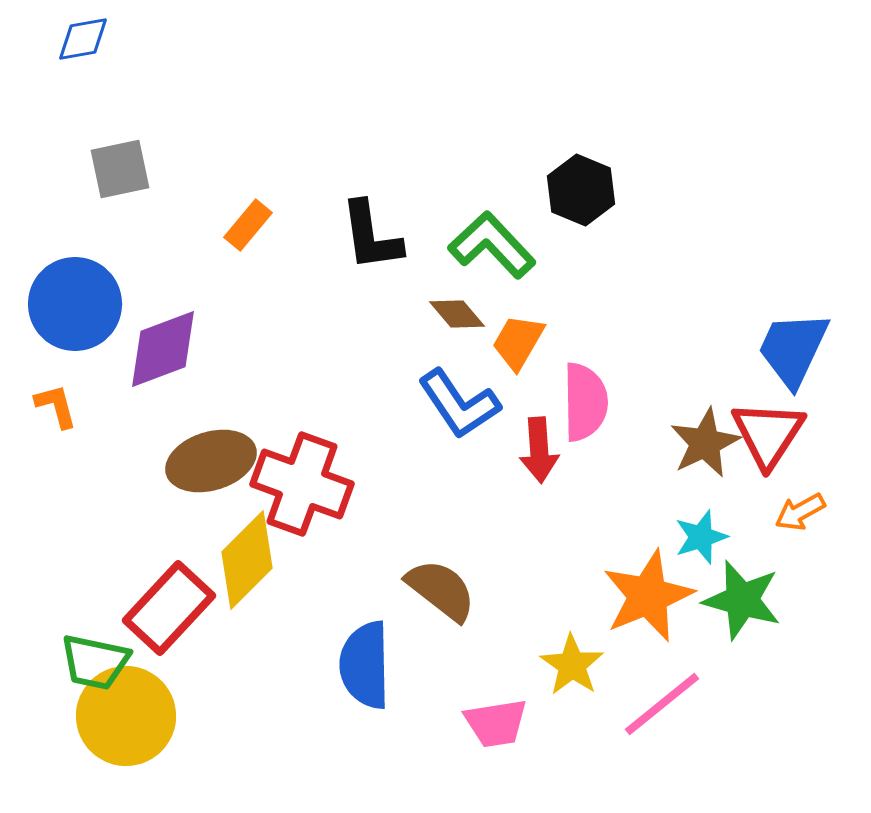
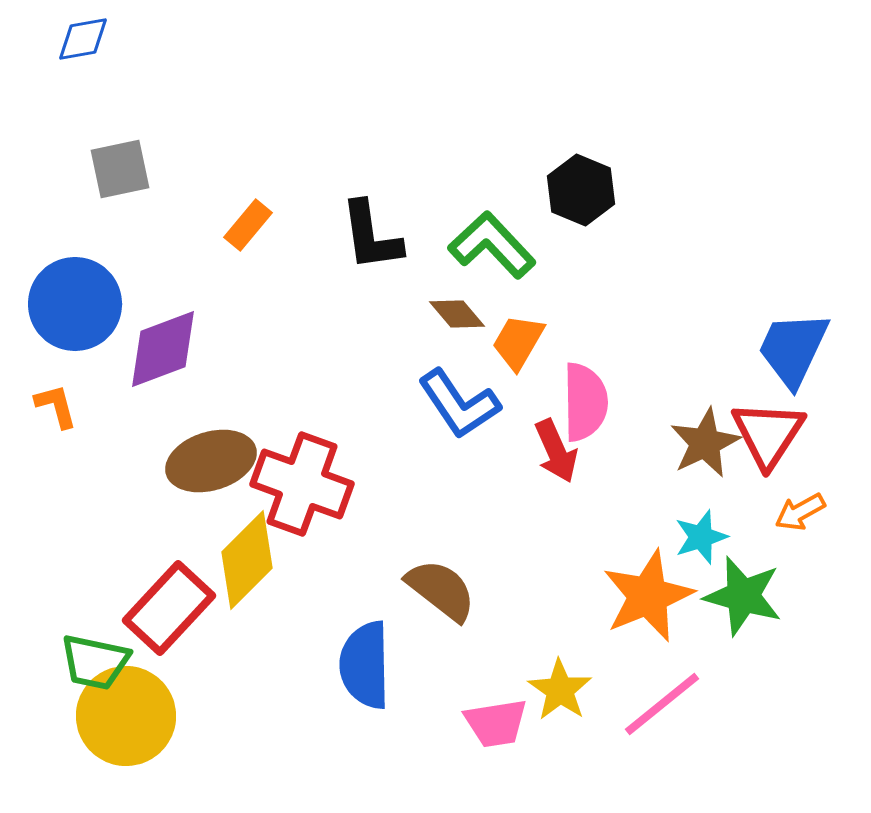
red arrow: moved 17 px right, 1 px down; rotated 20 degrees counterclockwise
green star: moved 1 px right, 4 px up
yellow star: moved 12 px left, 25 px down
